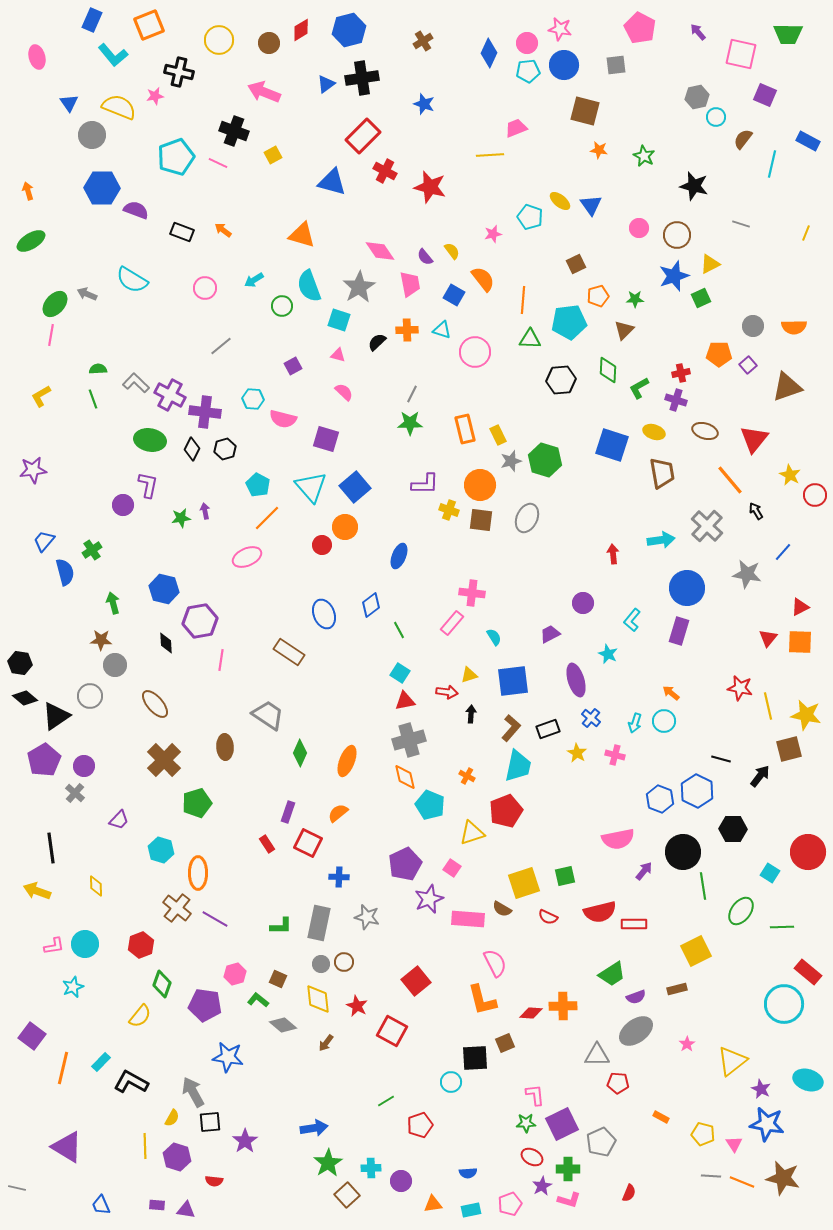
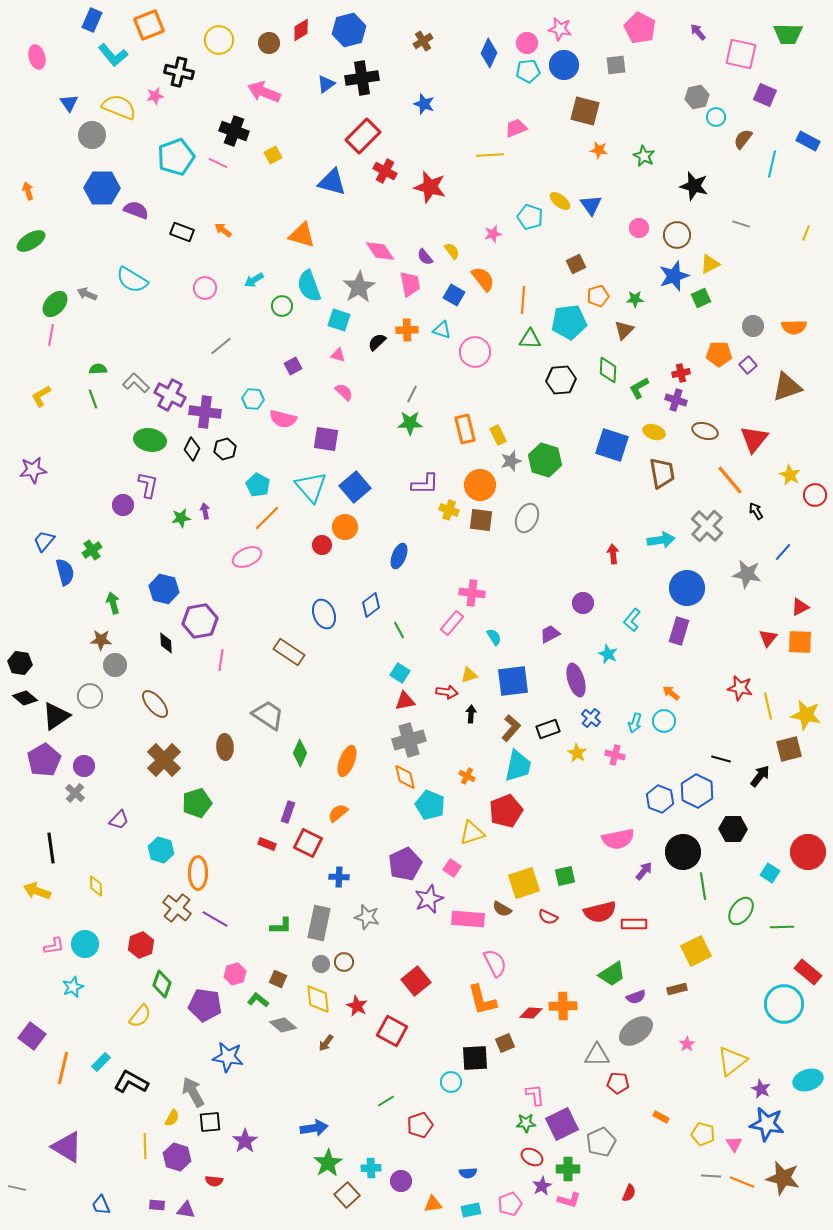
purple square at (326, 439): rotated 8 degrees counterclockwise
red rectangle at (267, 844): rotated 36 degrees counterclockwise
cyan ellipse at (808, 1080): rotated 36 degrees counterclockwise
